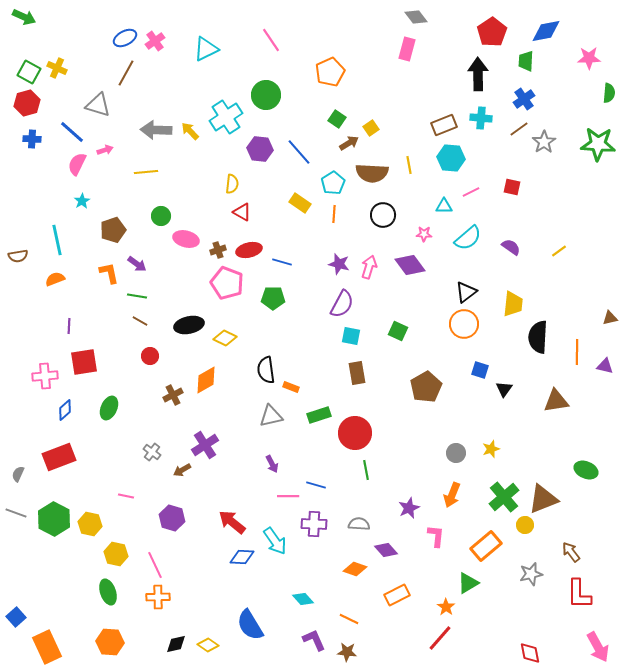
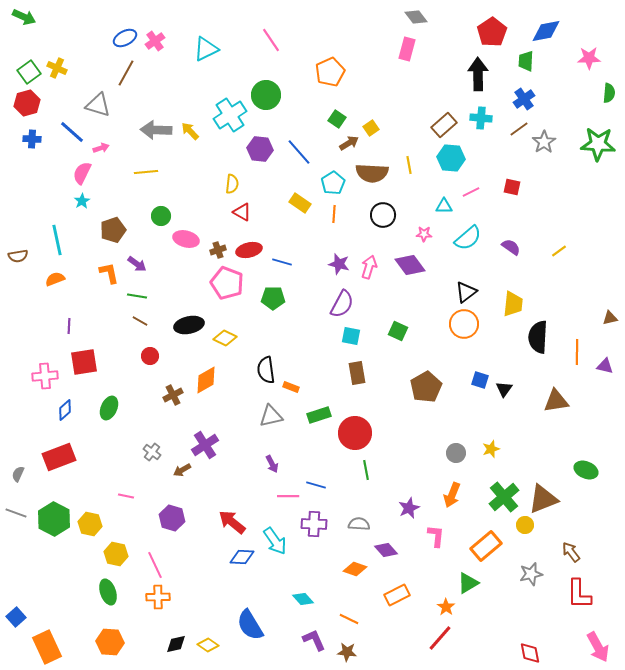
green square at (29, 72): rotated 25 degrees clockwise
cyan cross at (226, 117): moved 4 px right, 2 px up
brown rectangle at (444, 125): rotated 20 degrees counterclockwise
pink arrow at (105, 150): moved 4 px left, 2 px up
pink semicircle at (77, 164): moved 5 px right, 9 px down
blue square at (480, 370): moved 10 px down
